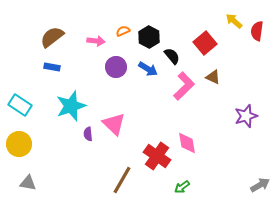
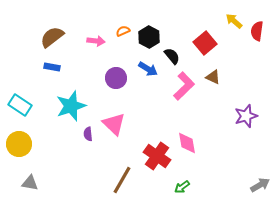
purple circle: moved 11 px down
gray triangle: moved 2 px right
